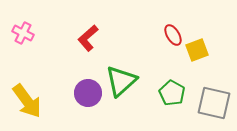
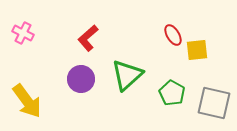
yellow square: rotated 15 degrees clockwise
green triangle: moved 6 px right, 6 px up
purple circle: moved 7 px left, 14 px up
